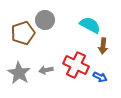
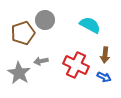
brown arrow: moved 2 px right, 9 px down
gray arrow: moved 5 px left, 9 px up
blue arrow: moved 4 px right
